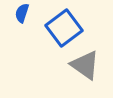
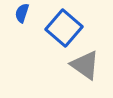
blue square: rotated 12 degrees counterclockwise
